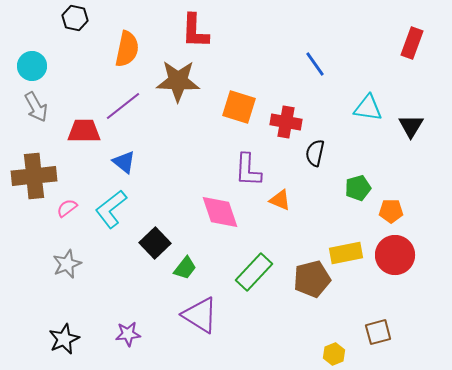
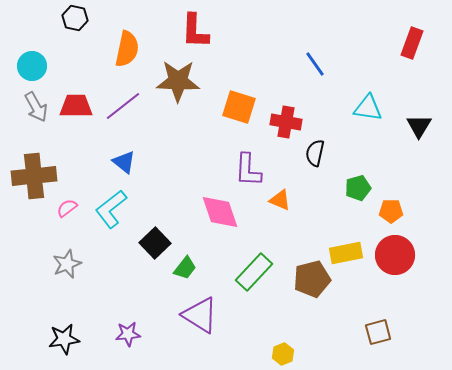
black triangle: moved 8 px right
red trapezoid: moved 8 px left, 25 px up
black star: rotated 16 degrees clockwise
yellow hexagon: moved 51 px left
